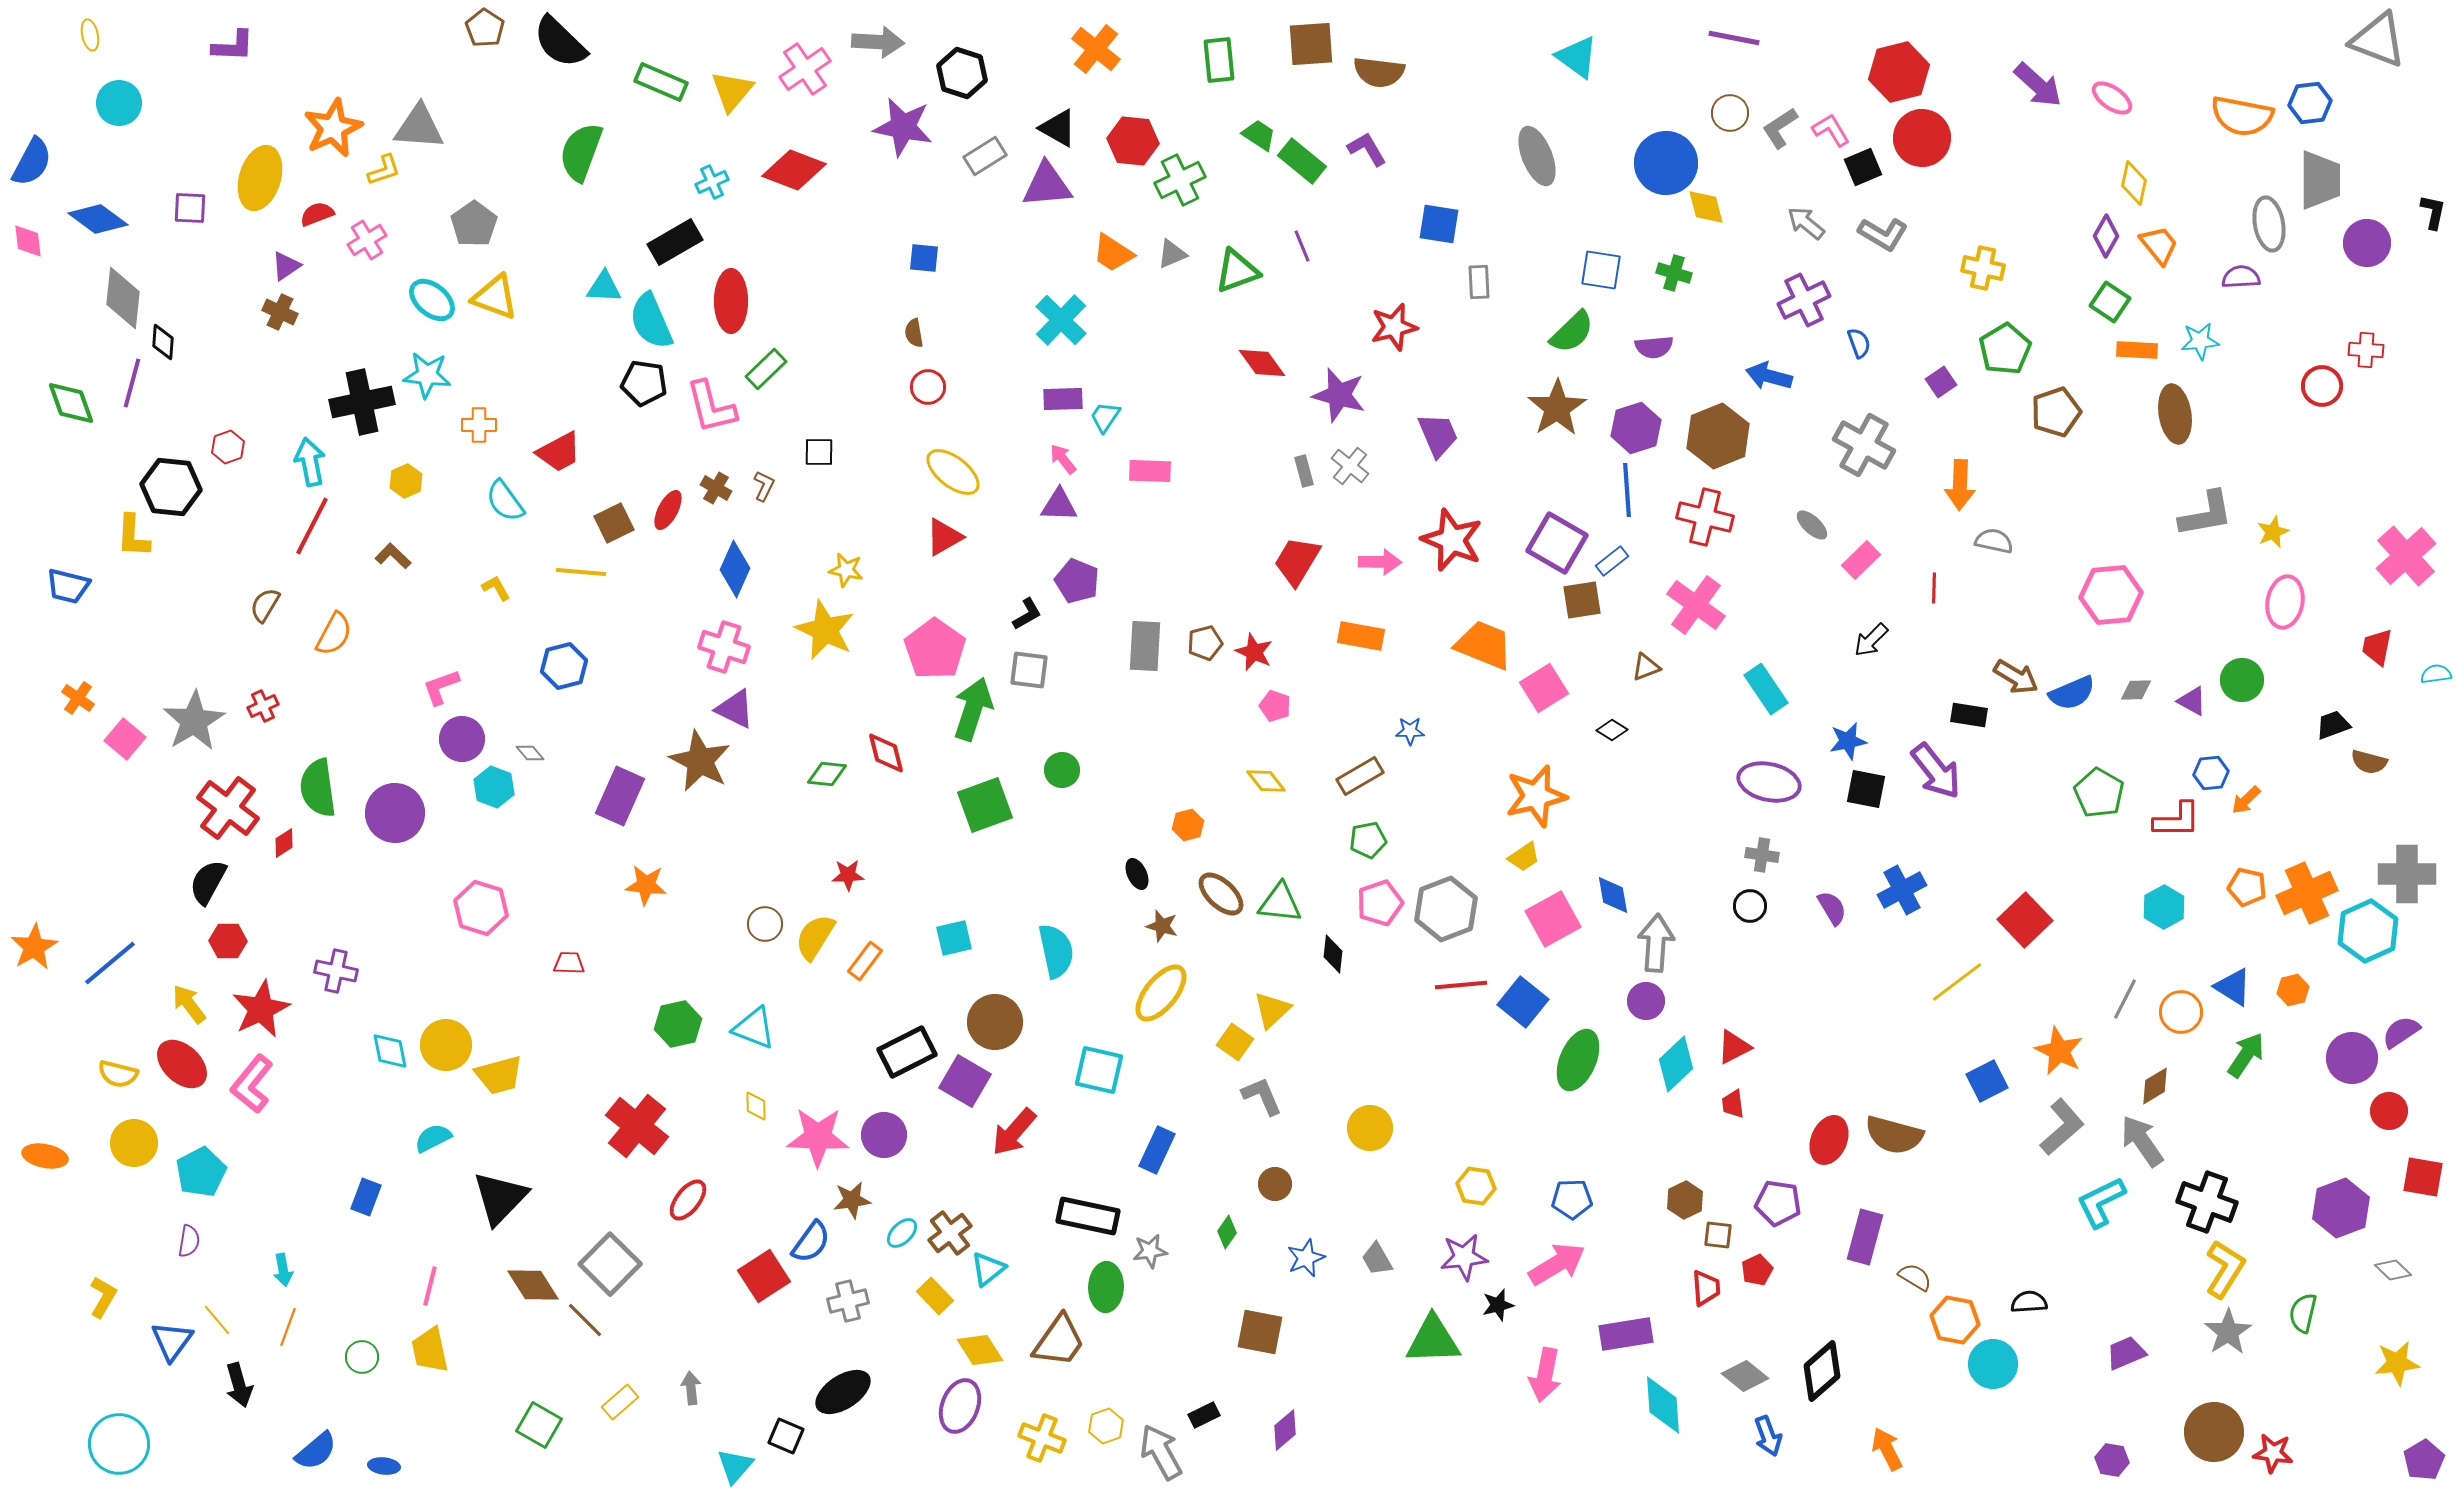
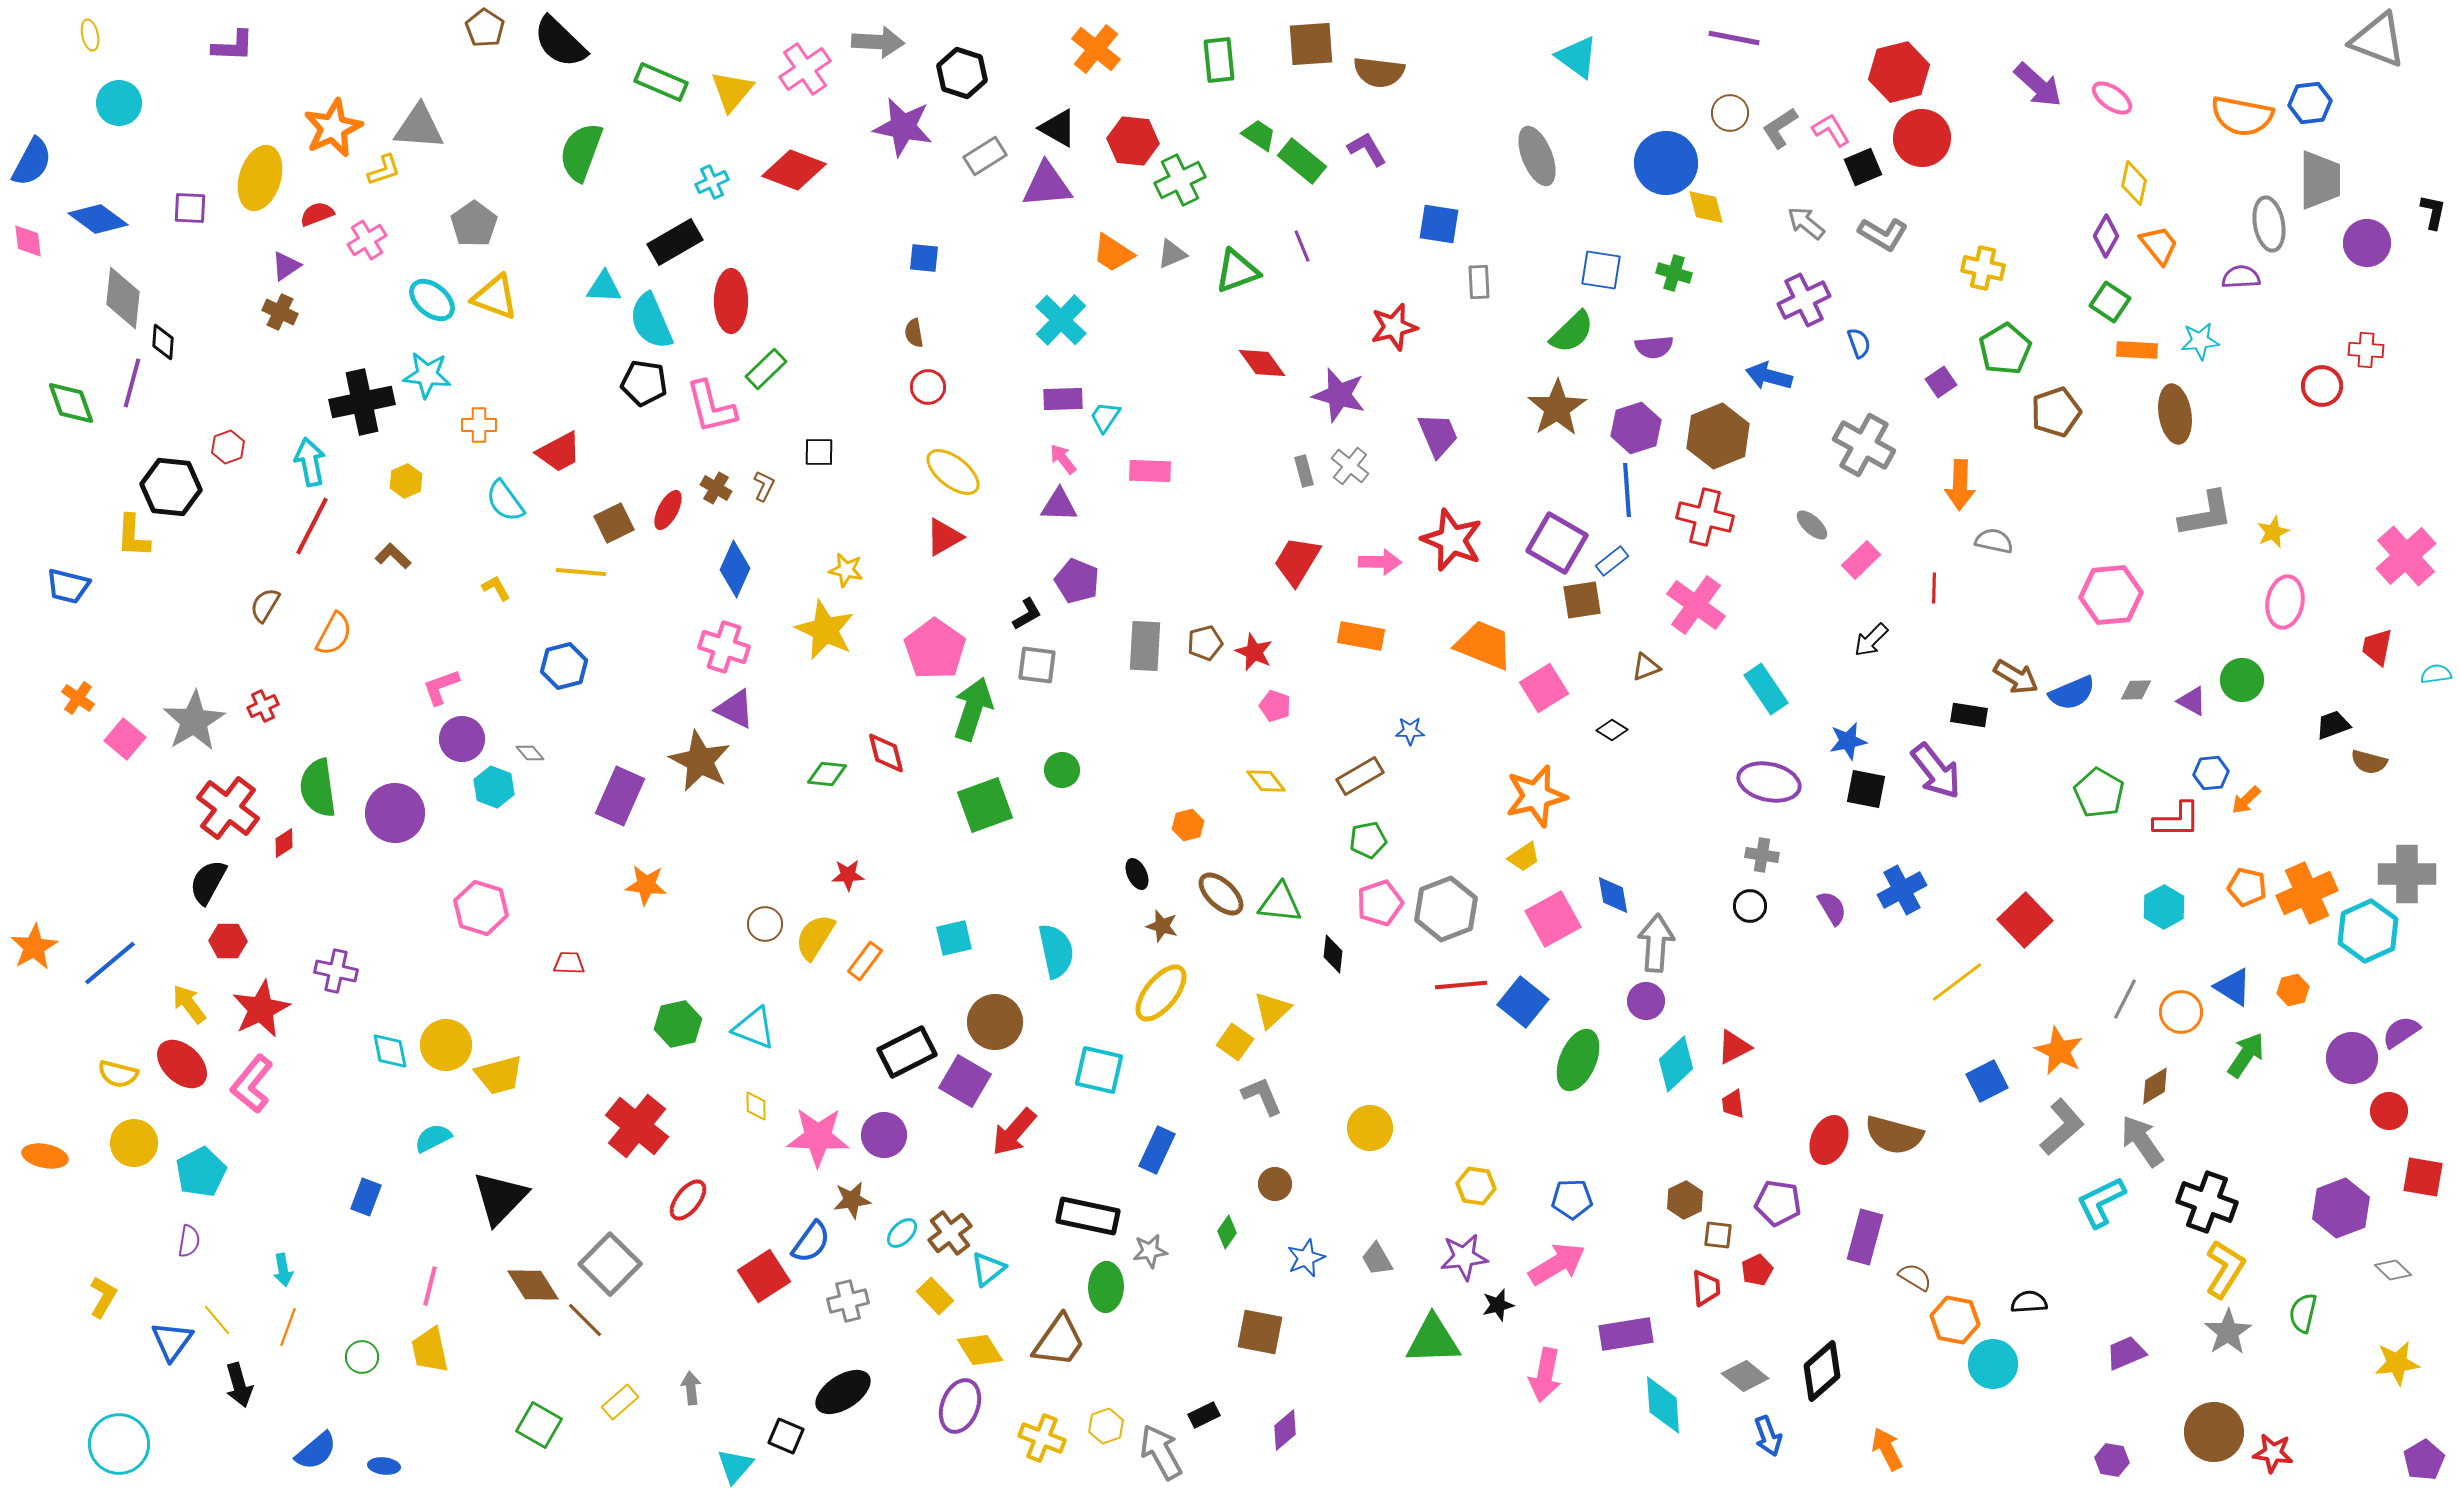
gray square at (1029, 670): moved 8 px right, 5 px up
